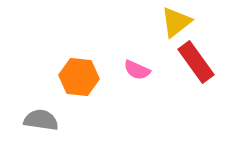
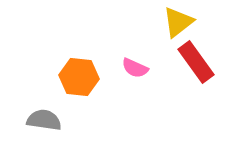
yellow triangle: moved 2 px right
pink semicircle: moved 2 px left, 2 px up
gray semicircle: moved 3 px right
